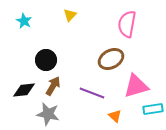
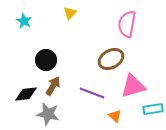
yellow triangle: moved 2 px up
pink triangle: moved 3 px left
black diamond: moved 2 px right, 4 px down
